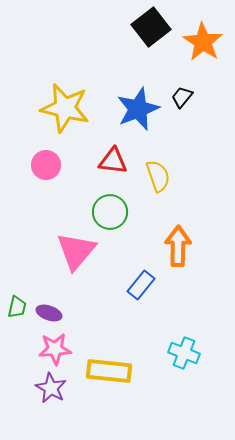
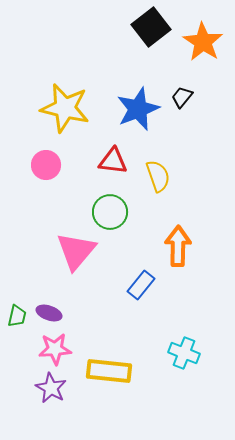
green trapezoid: moved 9 px down
